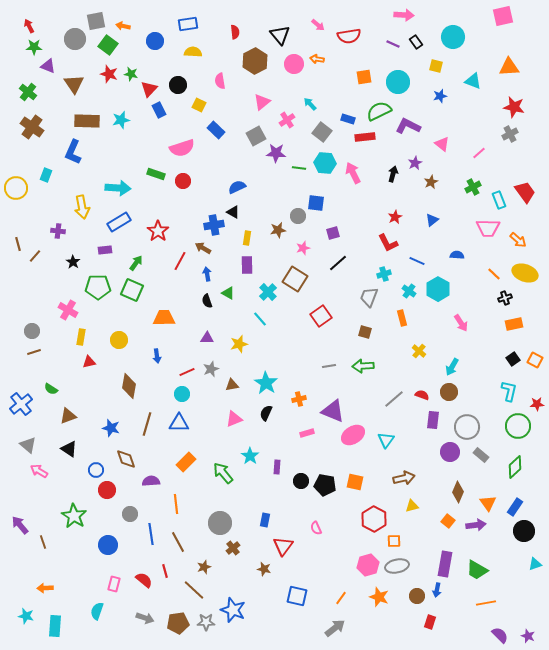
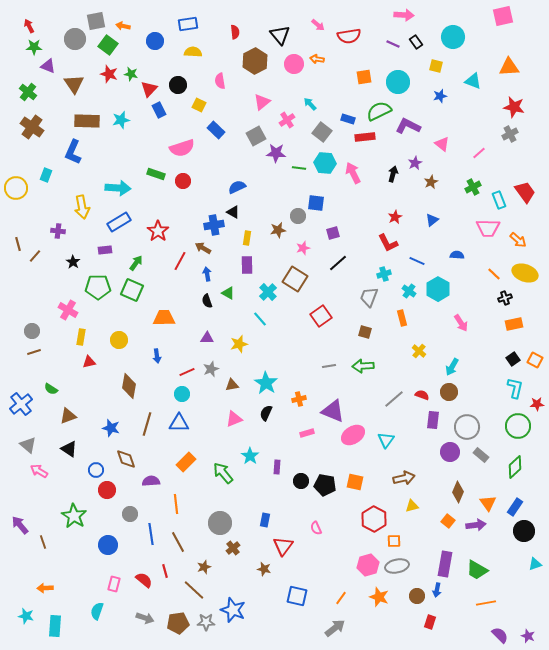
cyan L-shape at (509, 391): moved 6 px right, 3 px up
